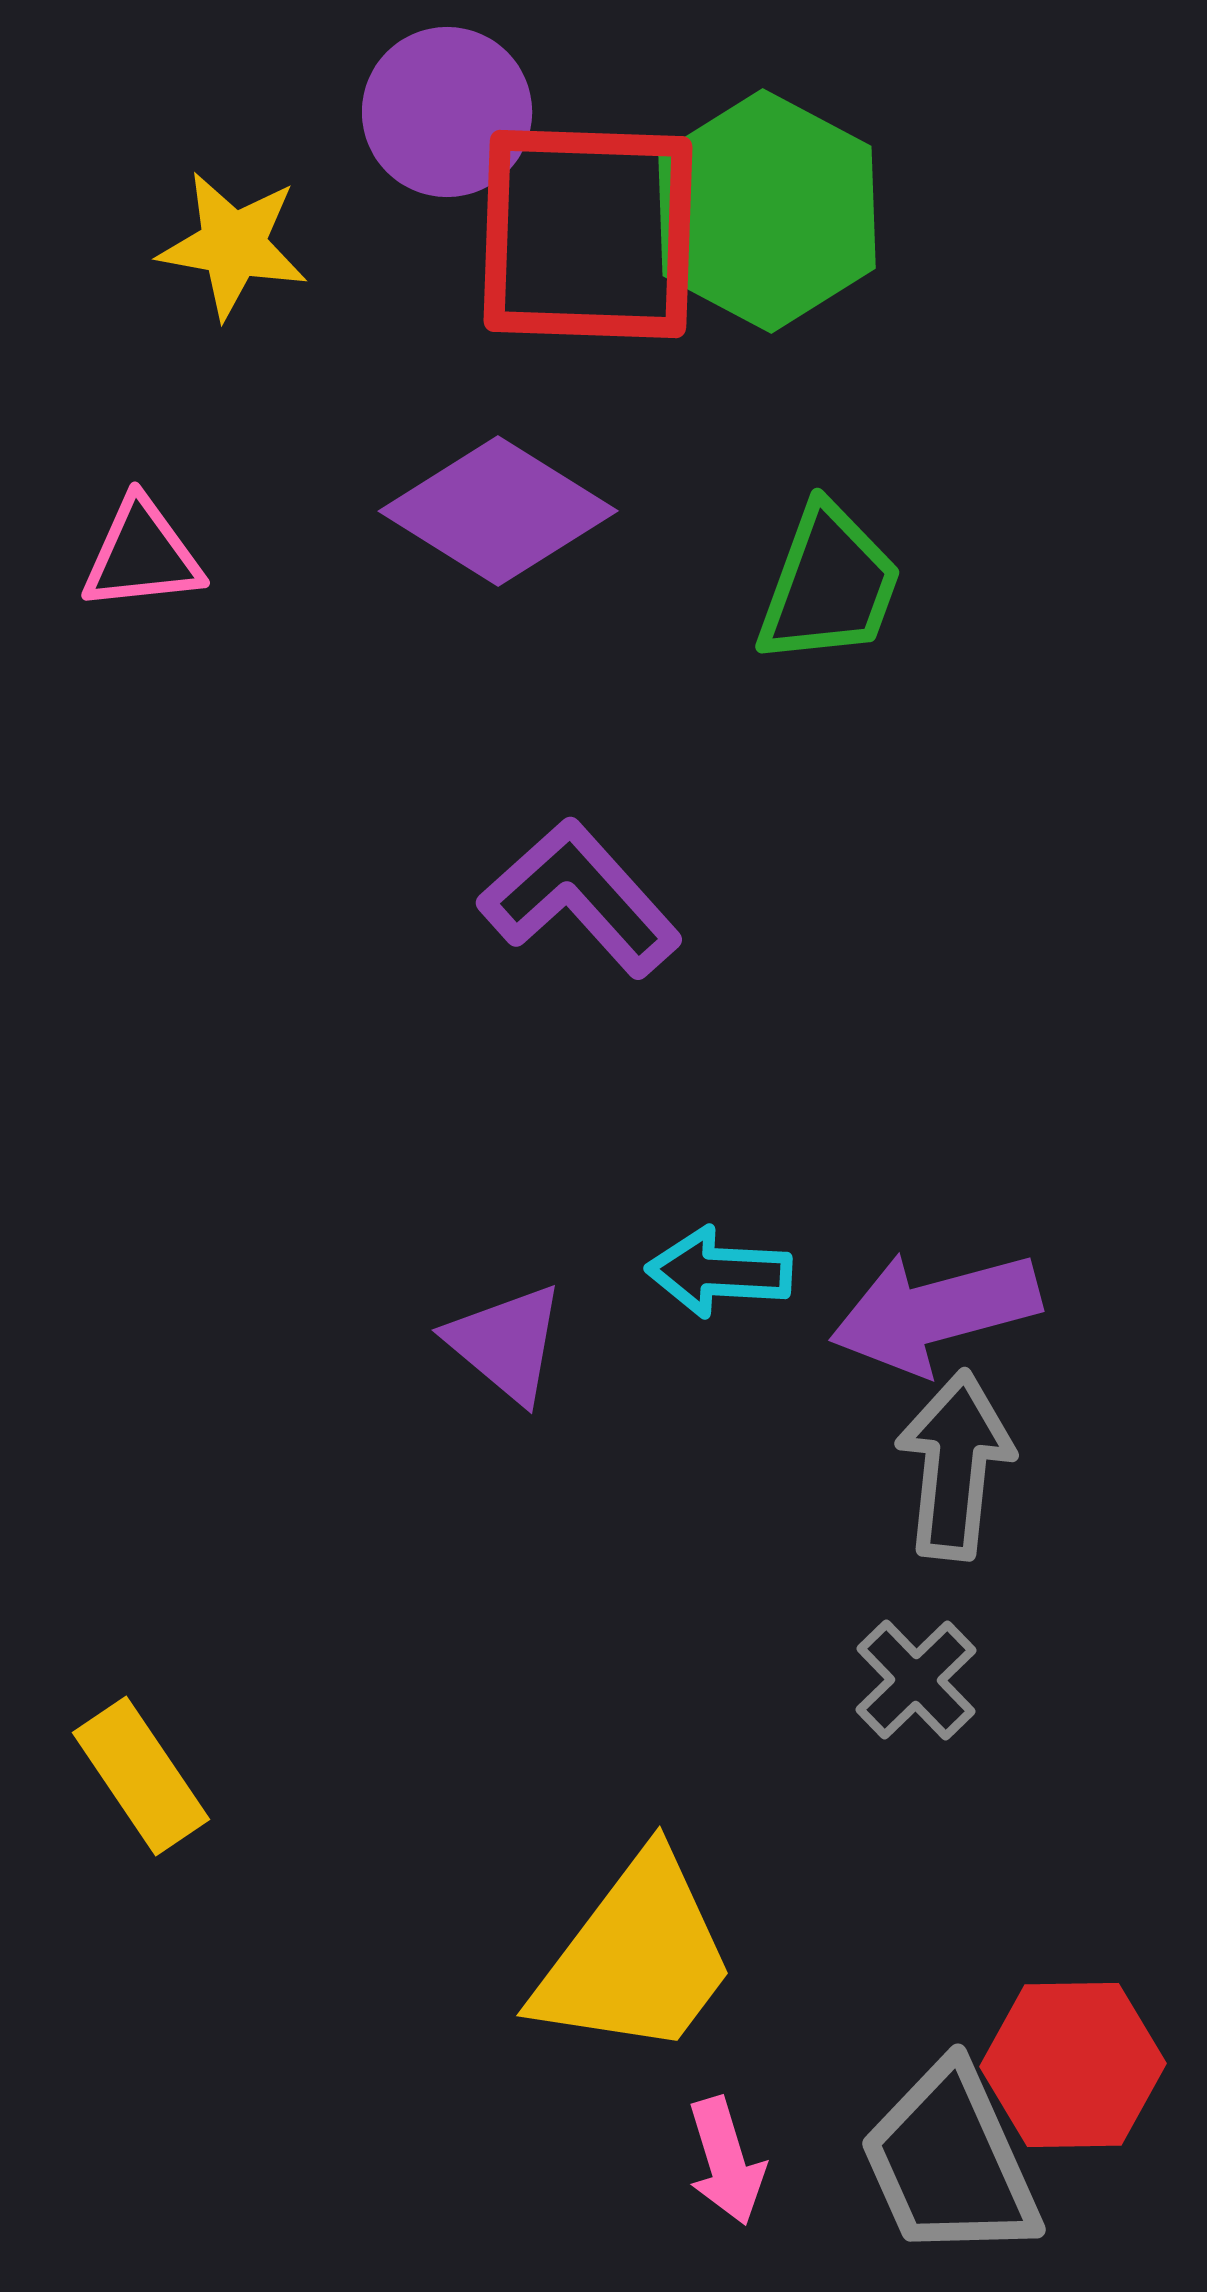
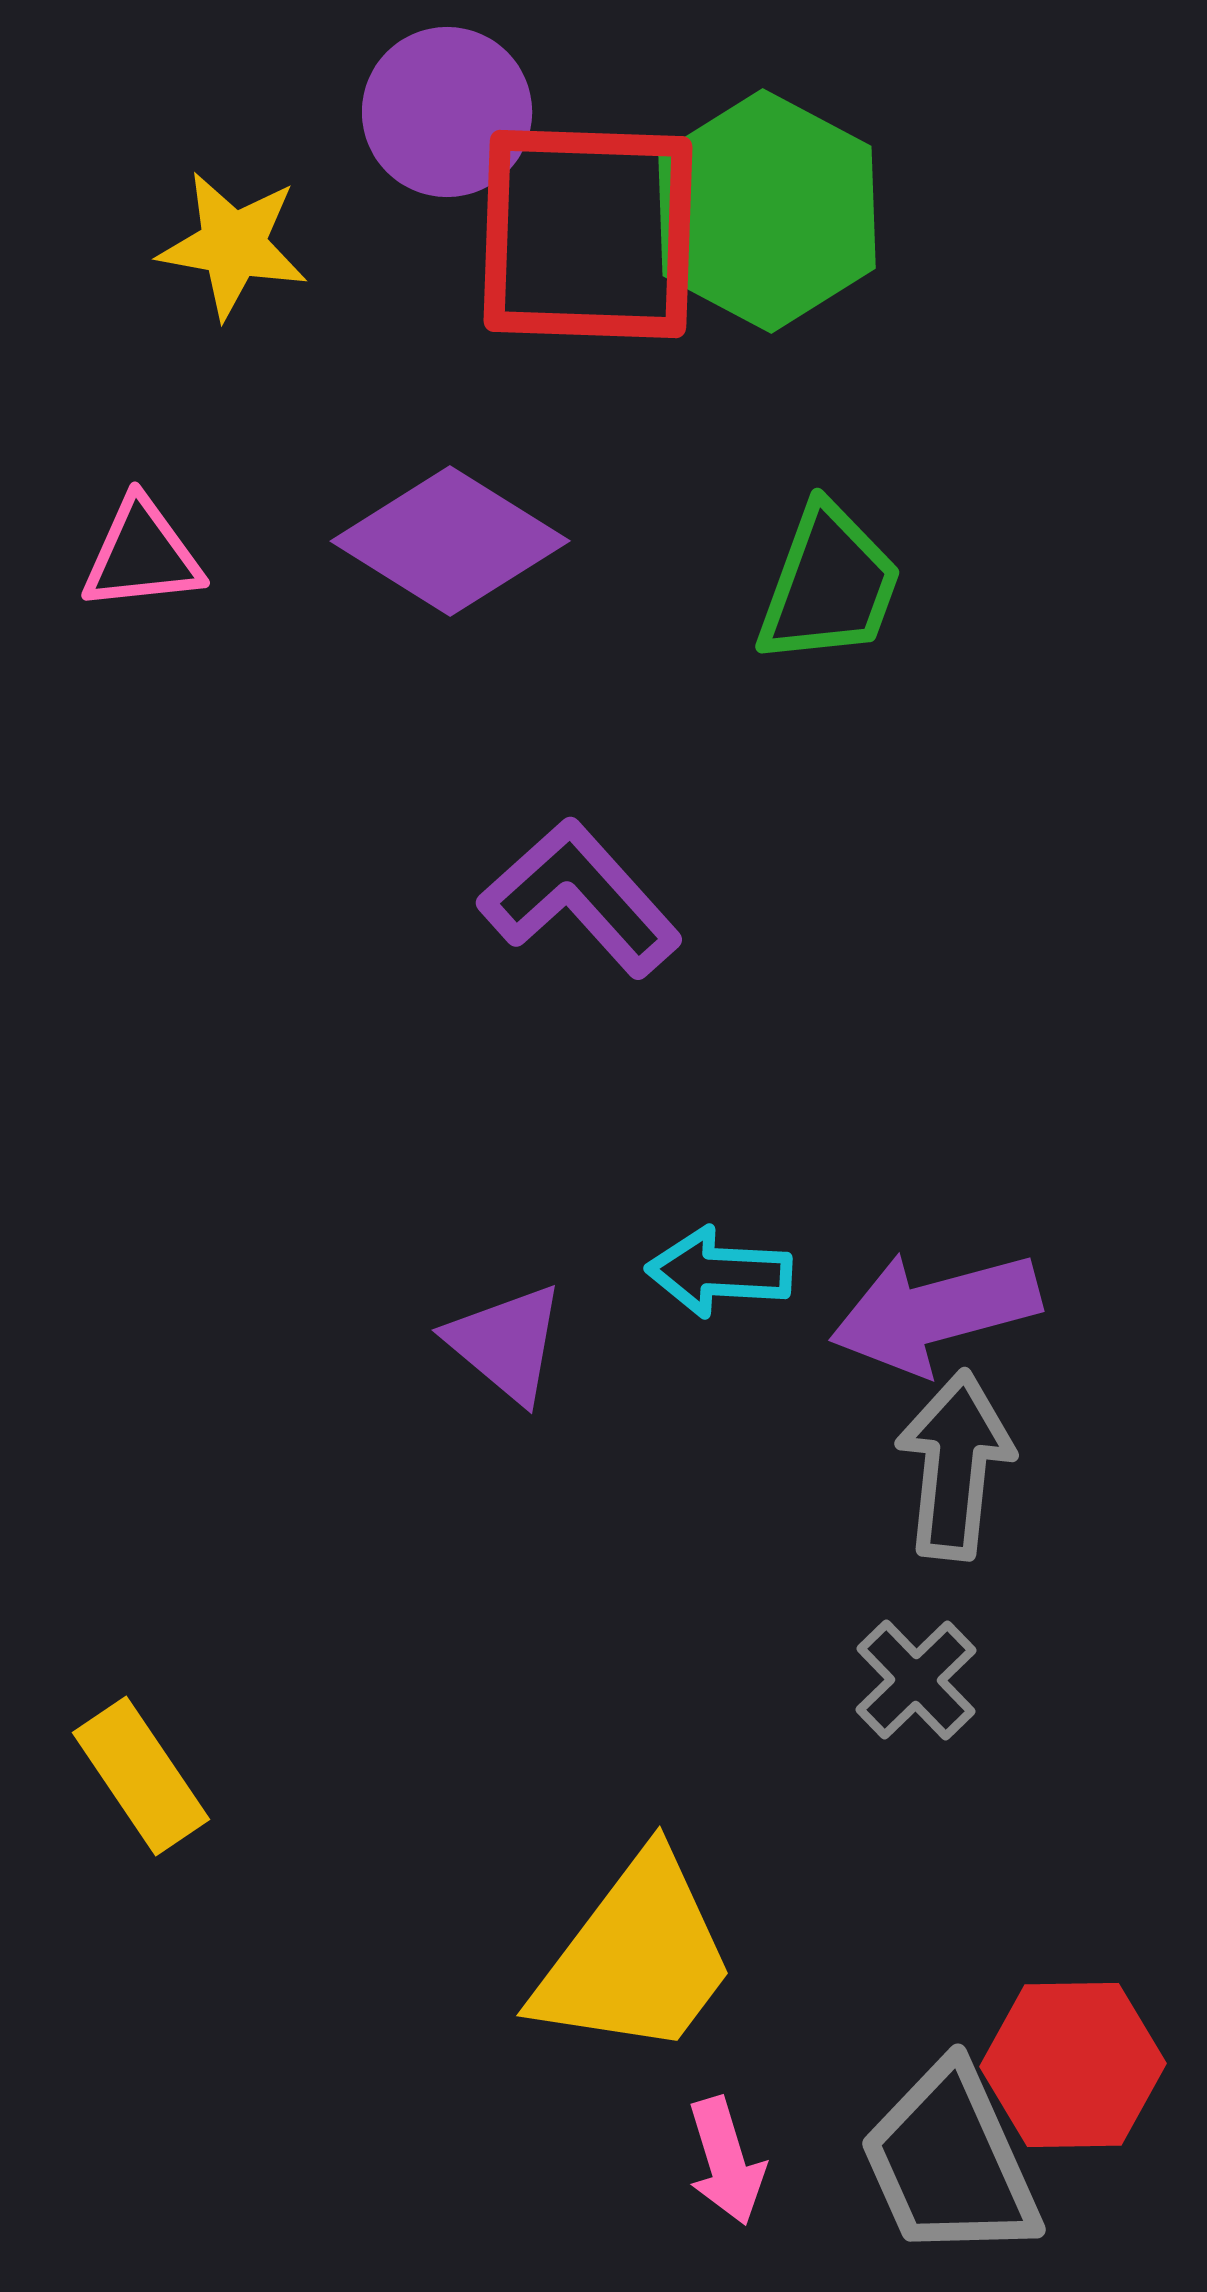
purple diamond: moved 48 px left, 30 px down
